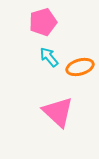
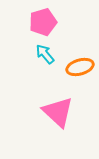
cyan arrow: moved 4 px left, 3 px up
